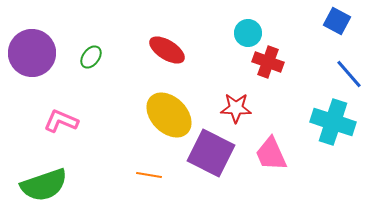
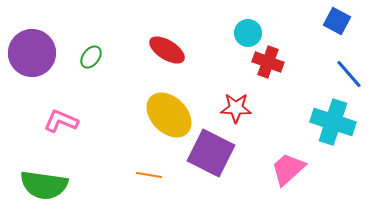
pink trapezoid: moved 17 px right, 15 px down; rotated 72 degrees clockwise
green semicircle: rotated 27 degrees clockwise
